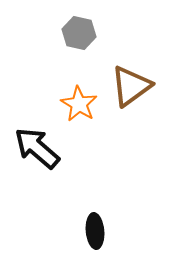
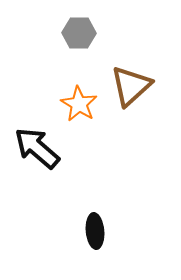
gray hexagon: rotated 12 degrees counterclockwise
brown triangle: rotated 6 degrees counterclockwise
